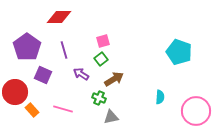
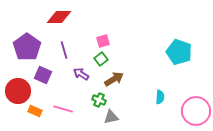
red circle: moved 3 px right, 1 px up
green cross: moved 2 px down
orange rectangle: moved 3 px right, 1 px down; rotated 24 degrees counterclockwise
